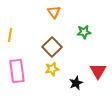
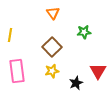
orange triangle: moved 1 px left, 1 px down
yellow star: moved 2 px down
